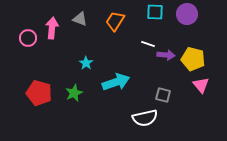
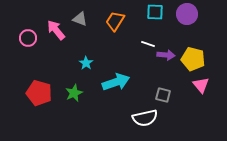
pink arrow: moved 4 px right, 2 px down; rotated 45 degrees counterclockwise
